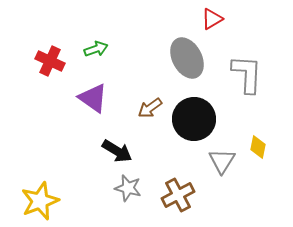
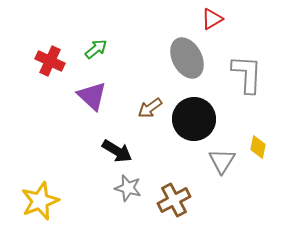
green arrow: rotated 20 degrees counterclockwise
purple triangle: moved 1 px left, 2 px up; rotated 8 degrees clockwise
brown cross: moved 4 px left, 5 px down
